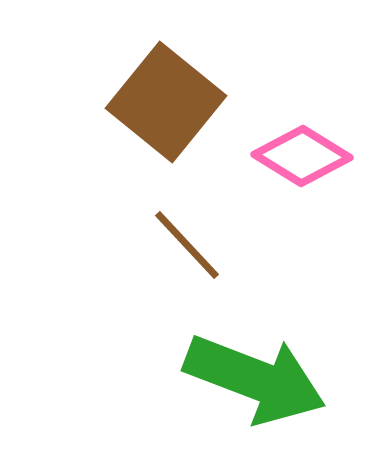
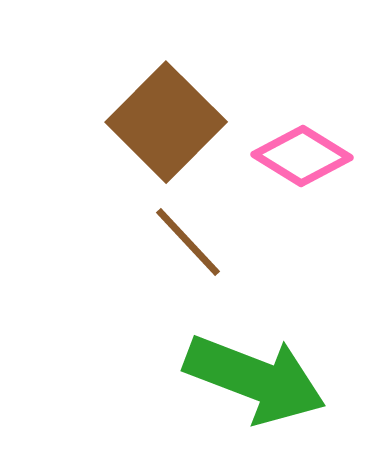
brown square: moved 20 px down; rotated 6 degrees clockwise
brown line: moved 1 px right, 3 px up
